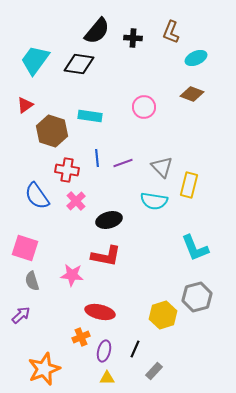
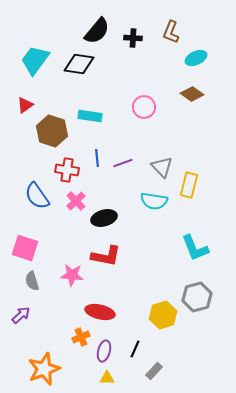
brown diamond: rotated 15 degrees clockwise
black ellipse: moved 5 px left, 2 px up
